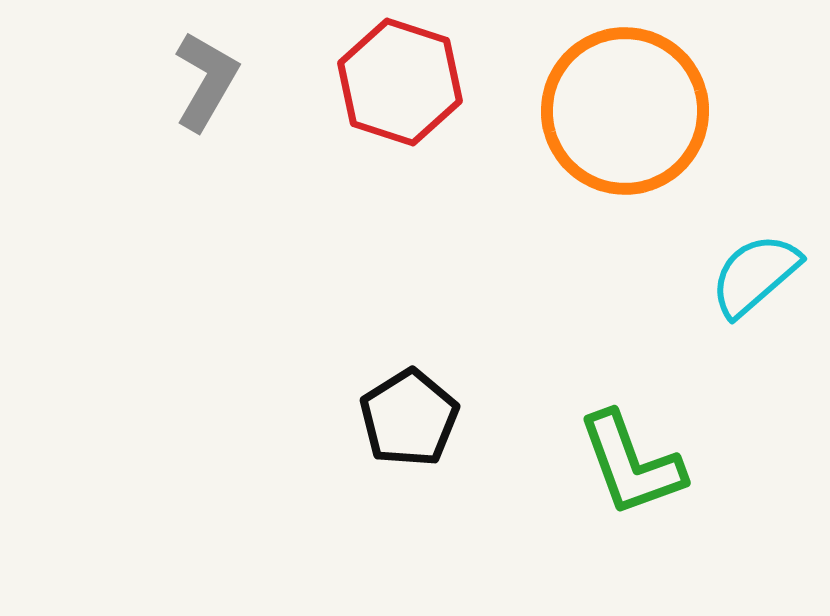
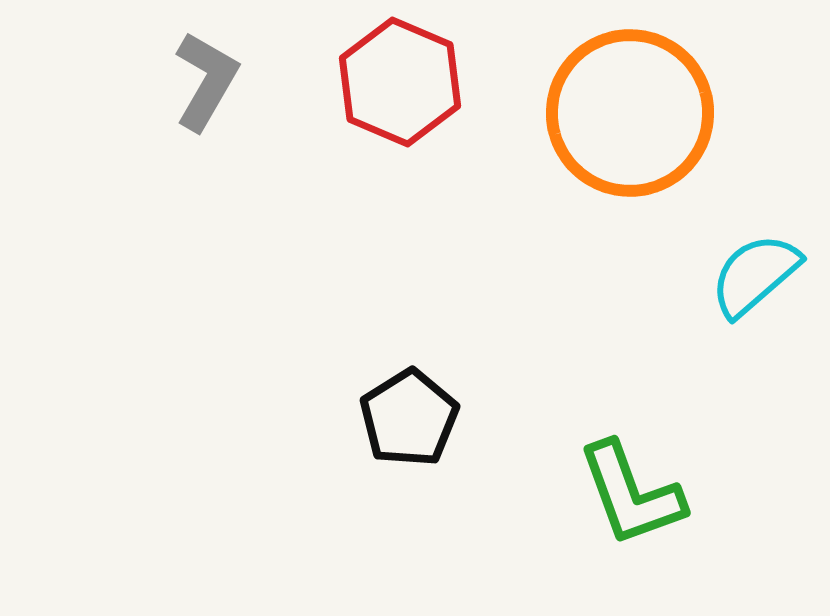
red hexagon: rotated 5 degrees clockwise
orange circle: moved 5 px right, 2 px down
green L-shape: moved 30 px down
